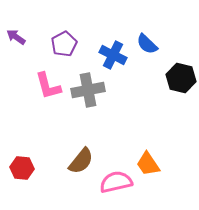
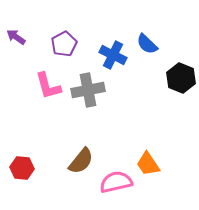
black hexagon: rotated 8 degrees clockwise
